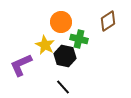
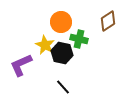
black hexagon: moved 3 px left, 3 px up
